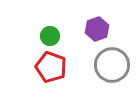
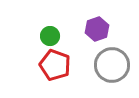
red pentagon: moved 4 px right, 2 px up
